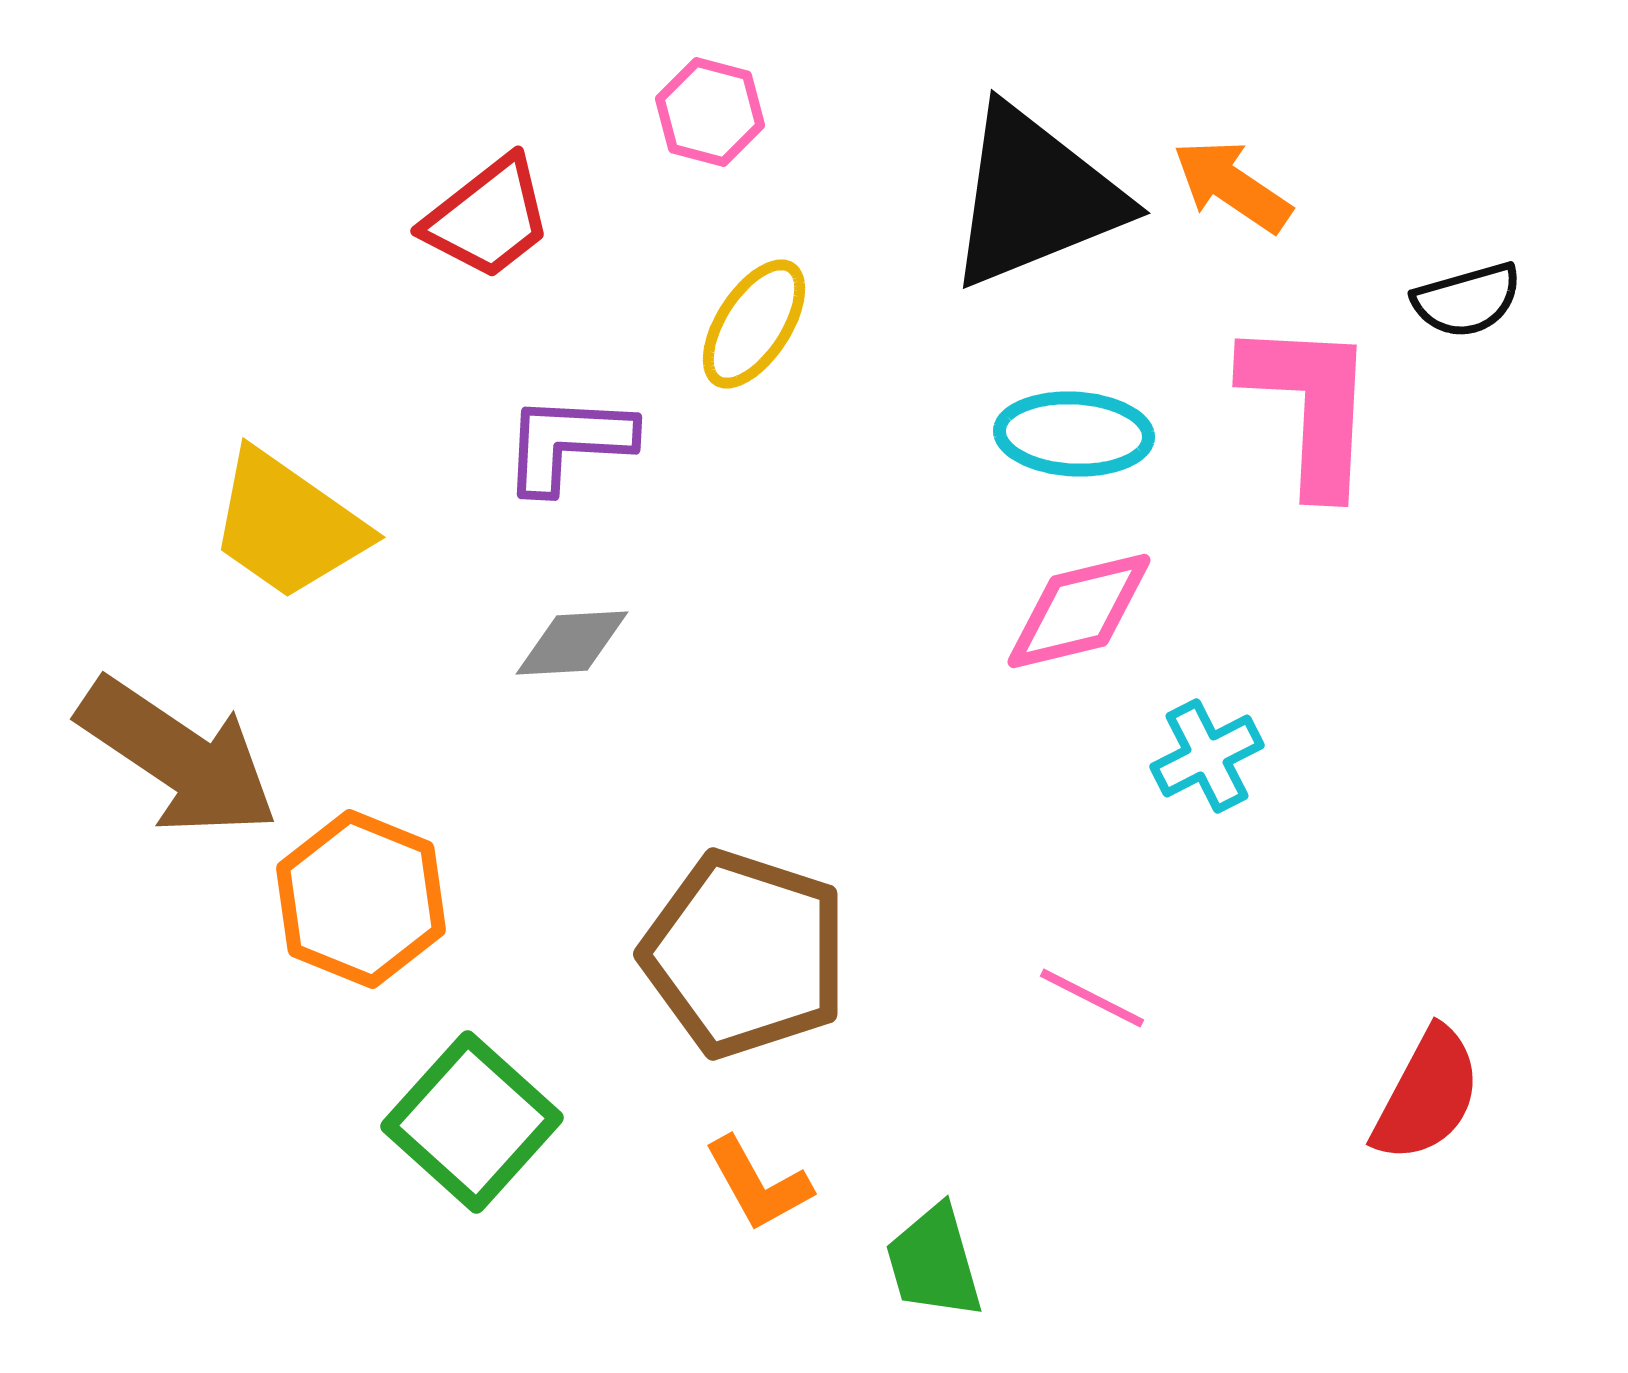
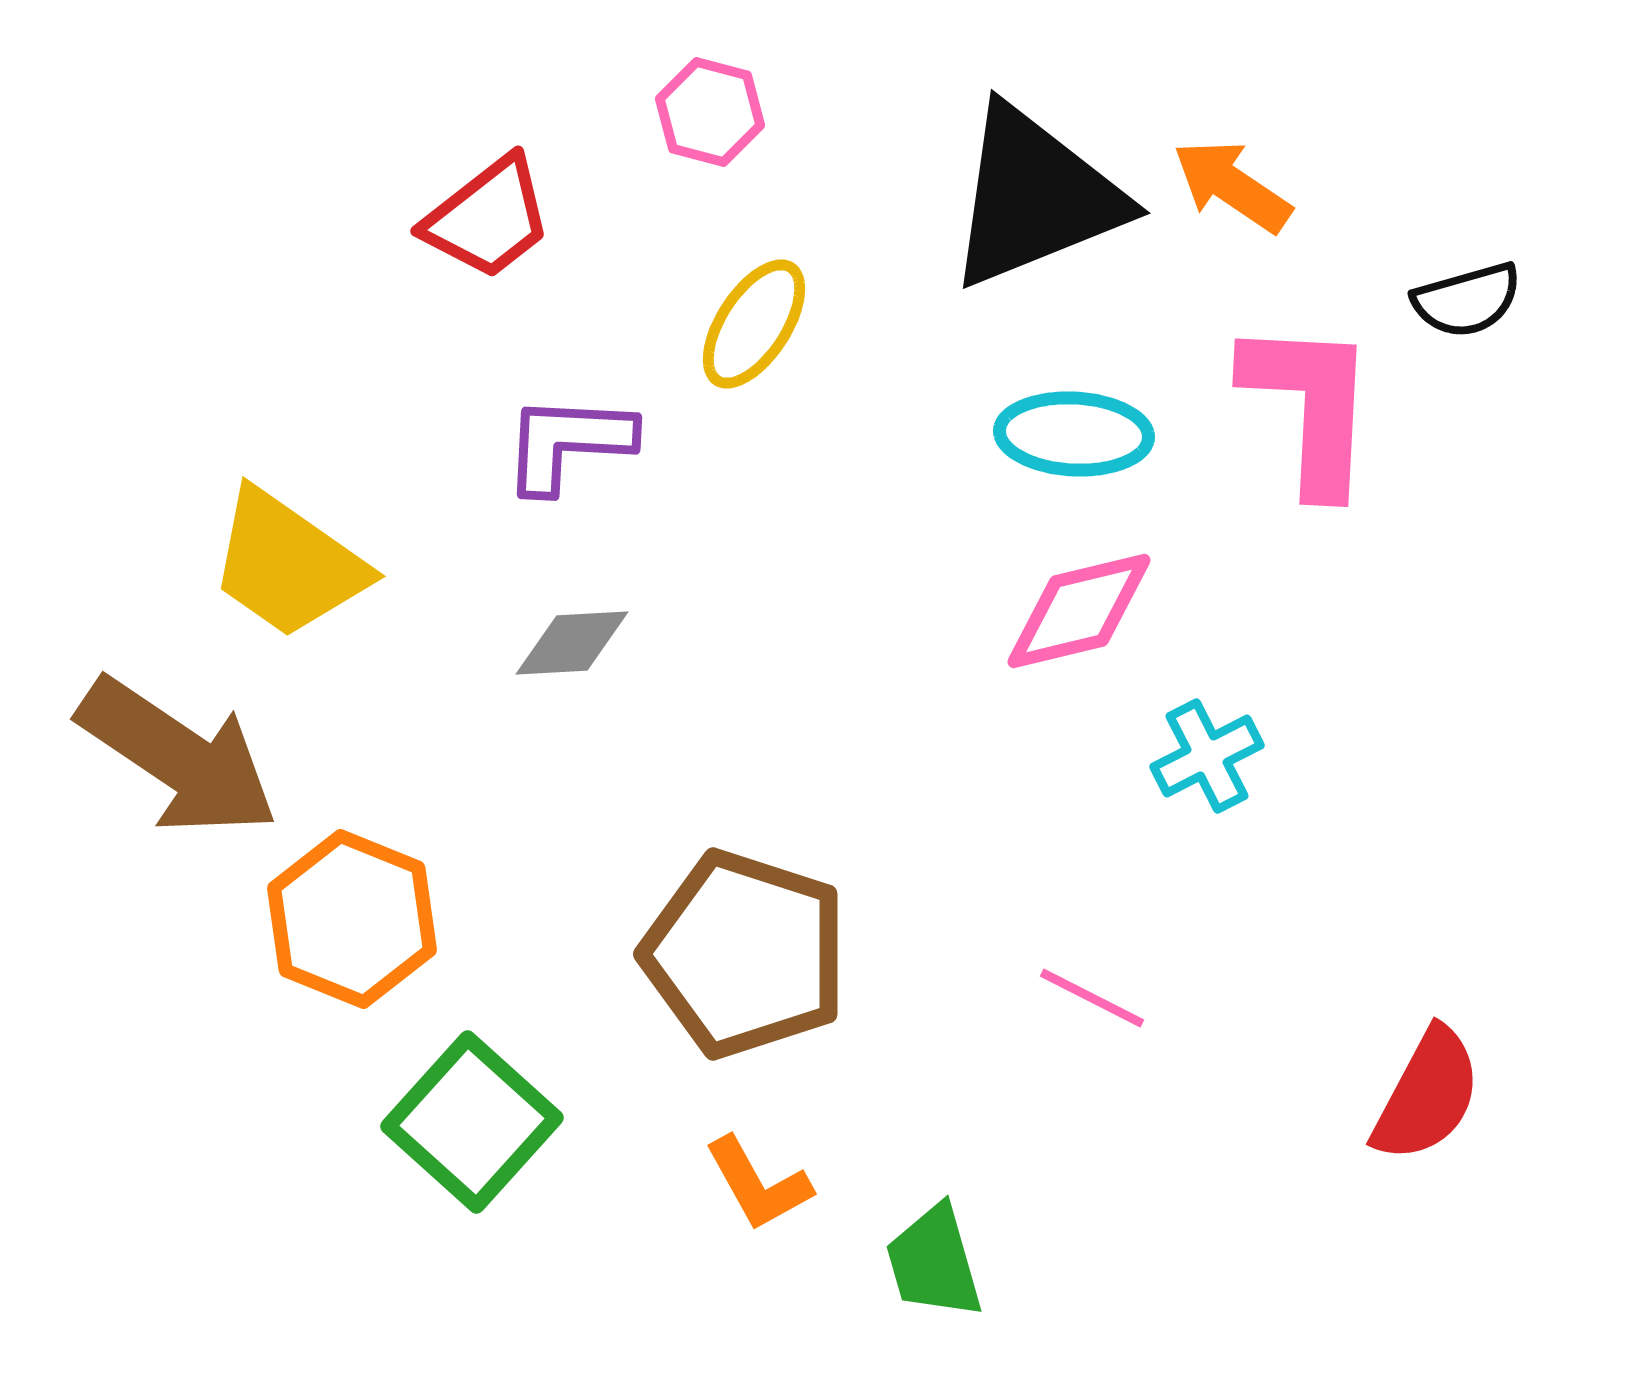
yellow trapezoid: moved 39 px down
orange hexagon: moved 9 px left, 20 px down
